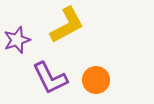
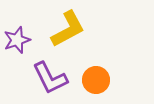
yellow L-shape: moved 1 px right, 4 px down
